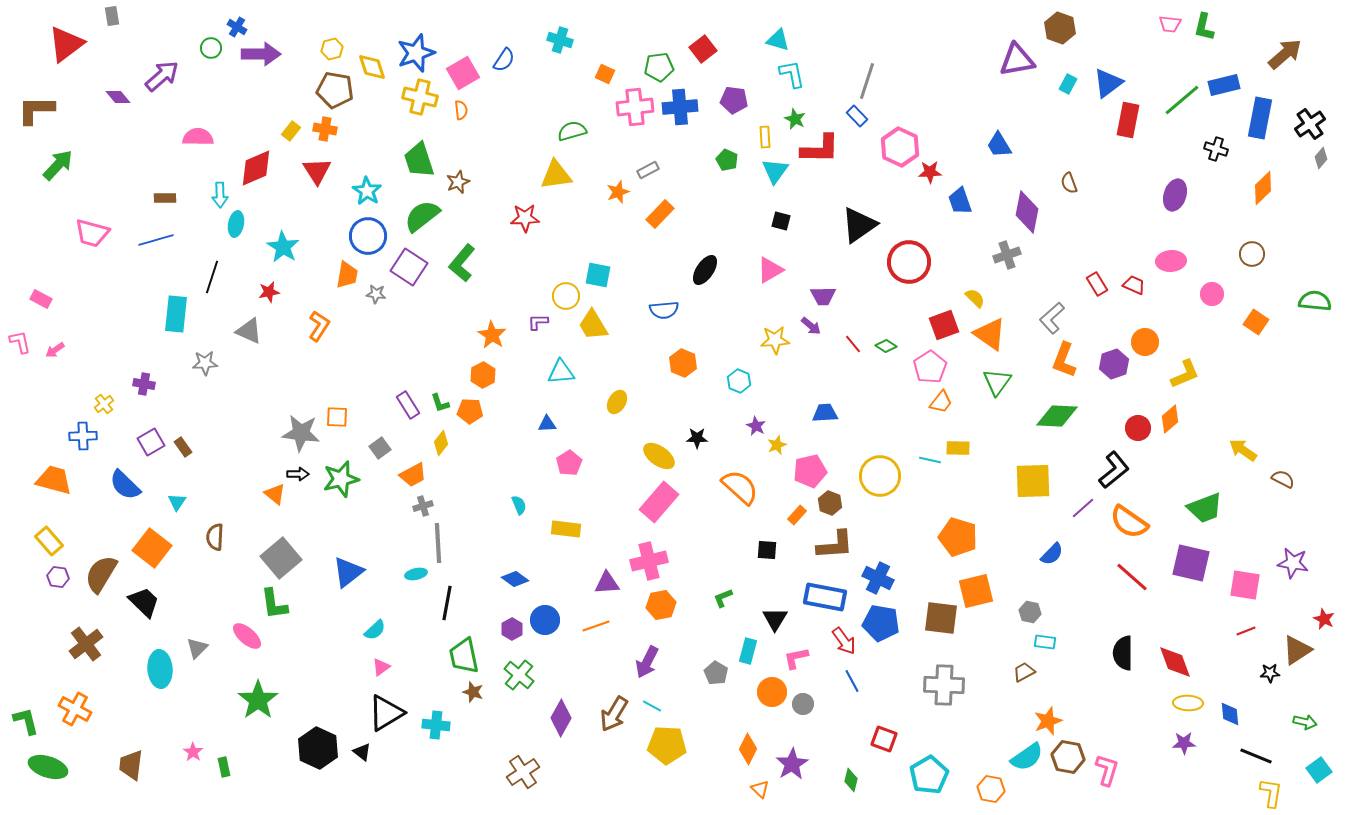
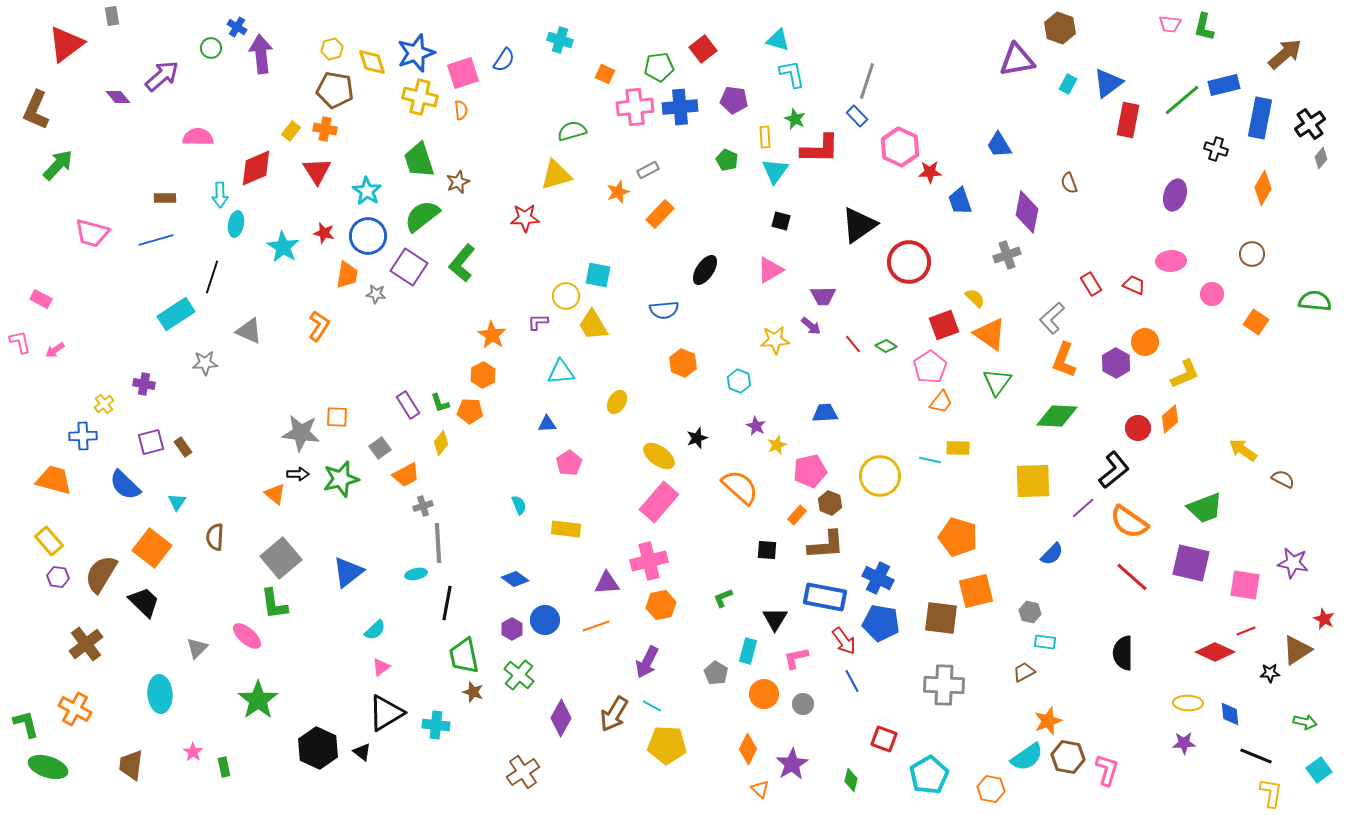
purple arrow at (261, 54): rotated 96 degrees counterclockwise
yellow diamond at (372, 67): moved 5 px up
pink square at (463, 73): rotated 12 degrees clockwise
brown L-shape at (36, 110): rotated 66 degrees counterclockwise
yellow triangle at (556, 175): rotated 8 degrees counterclockwise
orange diamond at (1263, 188): rotated 16 degrees counterclockwise
red rectangle at (1097, 284): moved 6 px left
red star at (269, 292): moved 55 px right, 59 px up; rotated 25 degrees clockwise
cyan rectangle at (176, 314): rotated 51 degrees clockwise
purple hexagon at (1114, 364): moved 2 px right, 1 px up; rotated 12 degrees counterclockwise
black star at (697, 438): rotated 20 degrees counterclockwise
purple square at (151, 442): rotated 16 degrees clockwise
orange trapezoid at (413, 475): moved 7 px left
brown L-shape at (835, 545): moved 9 px left
red diamond at (1175, 662): moved 40 px right, 10 px up; rotated 45 degrees counterclockwise
cyan ellipse at (160, 669): moved 25 px down
orange circle at (772, 692): moved 8 px left, 2 px down
green L-shape at (26, 721): moved 3 px down
